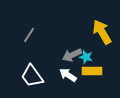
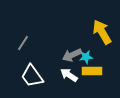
gray line: moved 6 px left, 8 px down
cyan star: rotated 24 degrees counterclockwise
white arrow: moved 1 px right
